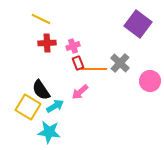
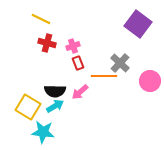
red cross: rotated 18 degrees clockwise
orange line: moved 10 px right, 7 px down
black semicircle: moved 14 px right, 1 px down; rotated 55 degrees counterclockwise
cyan star: moved 6 px left
